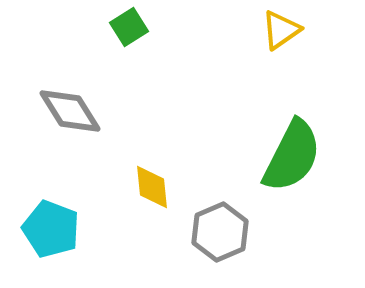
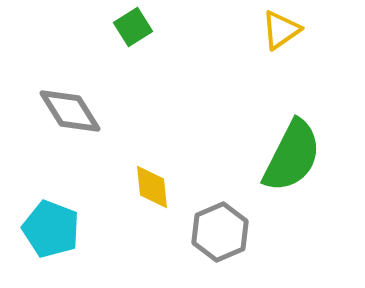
green square: moved 4 px right
